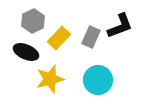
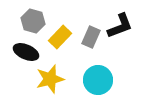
gray hexagon: rotated 20 degrees counterclockwise
yellow rectangle: moved 1 px right, 1 px up
